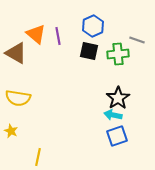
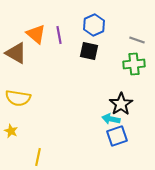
blue hexagon: moved 1 px right, 1 px up
purple line: moved 1 px right, 1 px up
green cross: moved 16 px right, 10 px down
black star: moved 3 px right, 6 px down
cyan arrow: moved 2 px left, 4 px down
